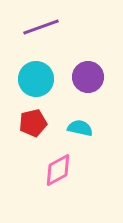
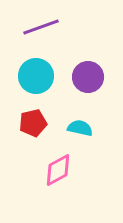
cyan circle: moved 3 px up
